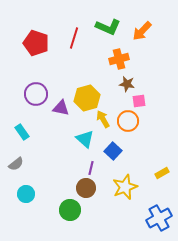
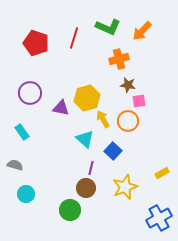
brown star: moved 1 px right, 1 px down
purple circle: moved 6 px left, 1 px up
gray semicircle: moved 1 px left, 1 px down; rotated 126 degrees counterclockwise
